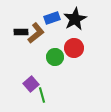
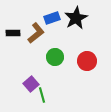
black star: moved 1 px right, 1 px up
black rectangle: moved 8 px left, 1 px down
red circle: moved 13 px right, 13 px down
